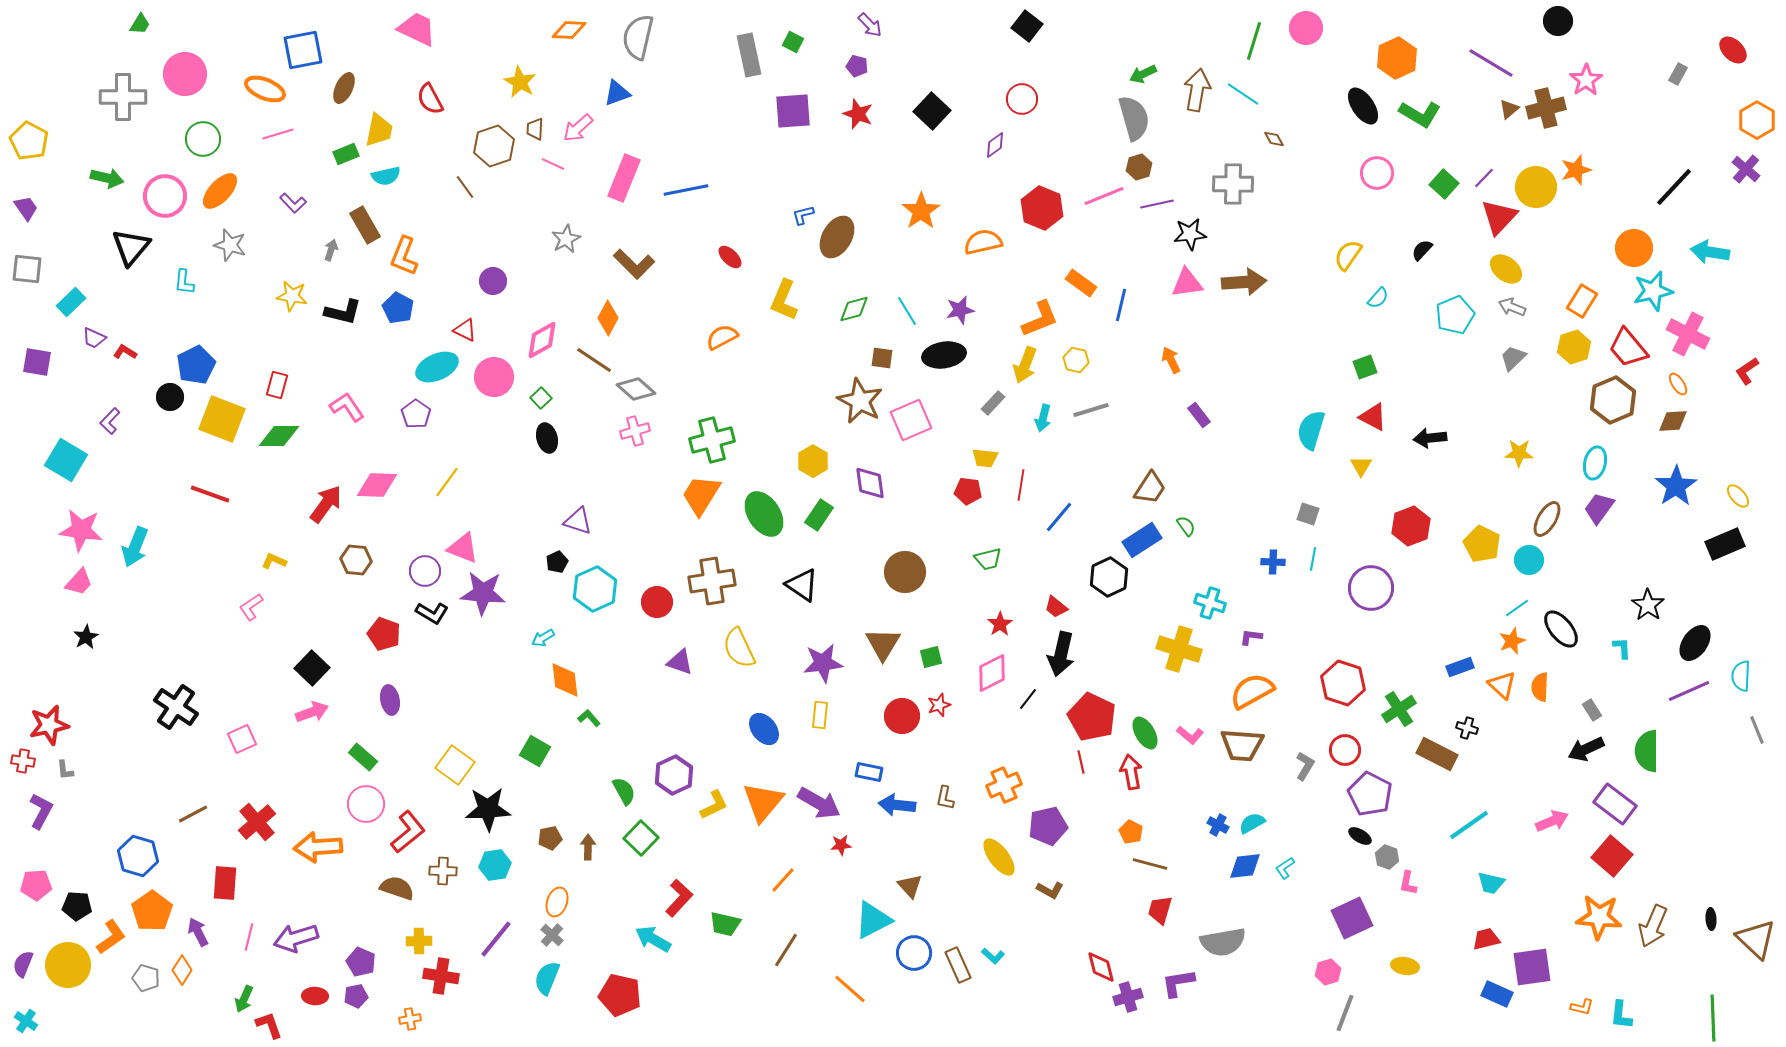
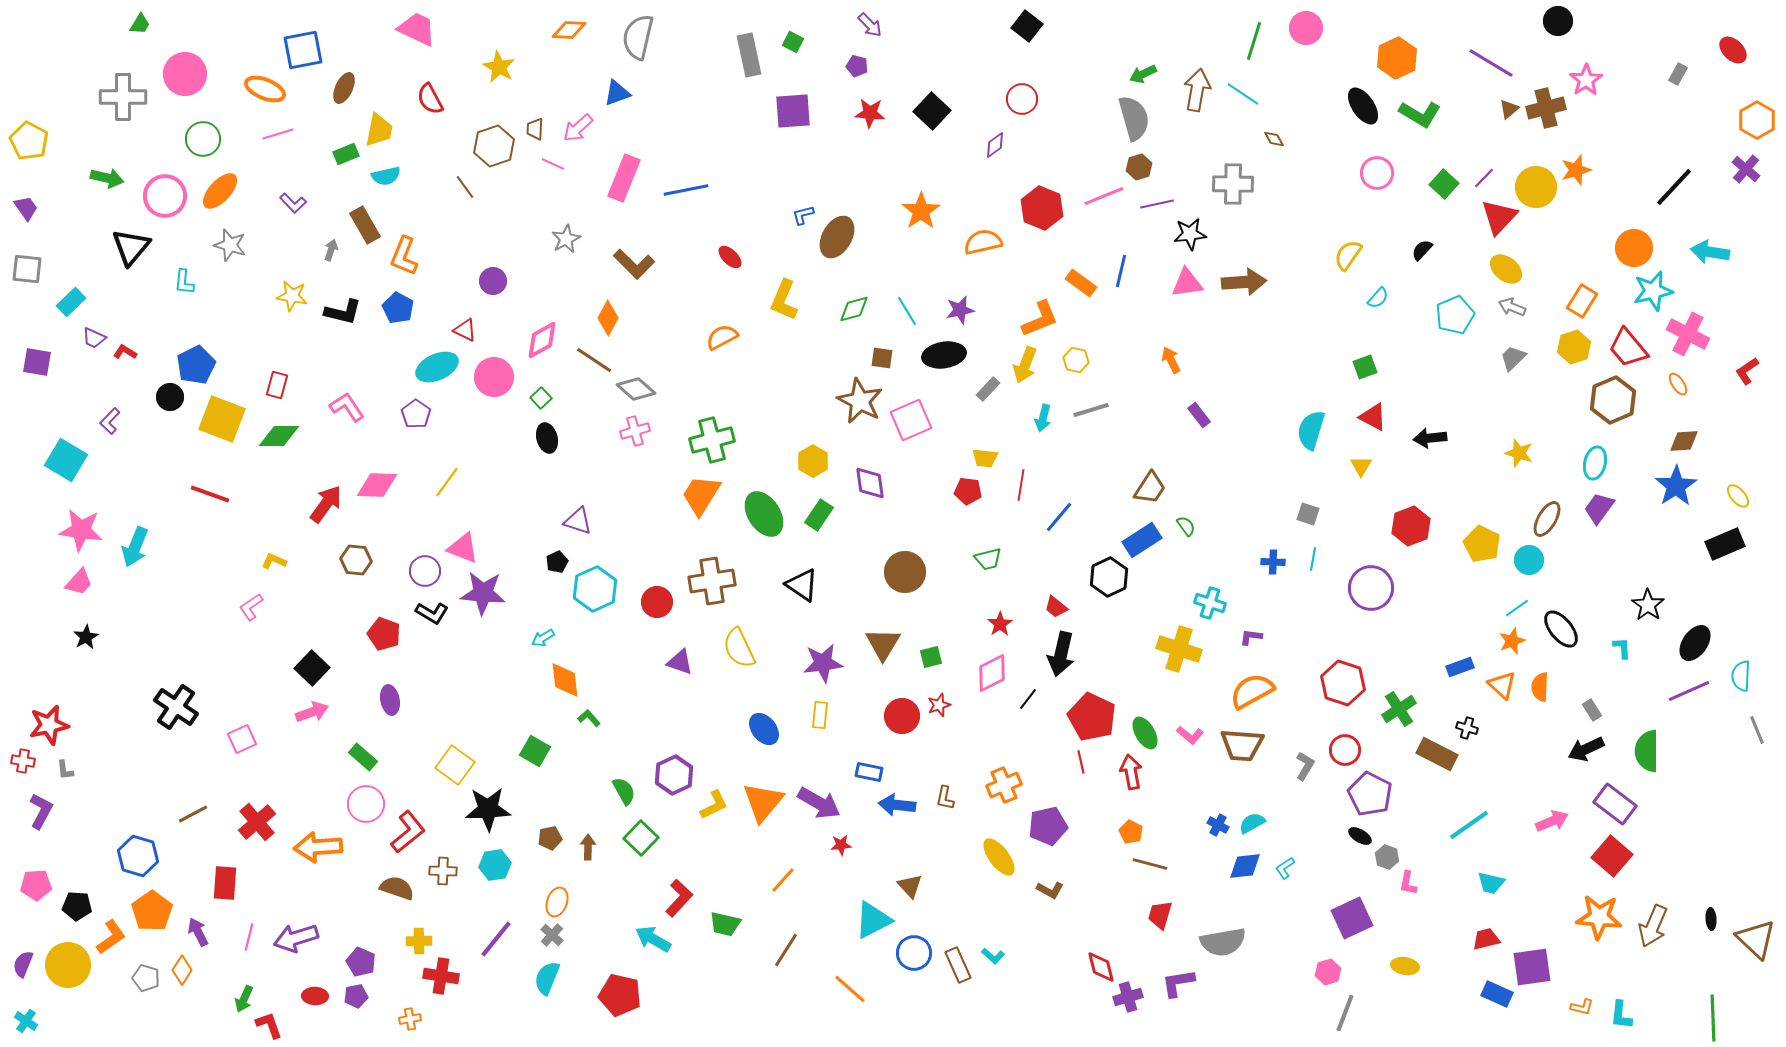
yellow star at (520, 82): moved 21 px left, 15 px up
red star at (858, 114): moved 12 px right, 1 px up; rotated 16 degrees counterclockwise
blue line at (1121, 305): moved 34 px up
gray rectangle at (993, 403): moved 5 px left, 14 px up
brown diamond at (1673, 421): moved 11 px right, 20 px down
yellow star at (1519, 453): rotated 16 degrees clockwise
red trapezoid at (1160, 910): moved 5 px down
